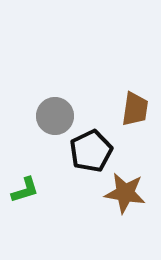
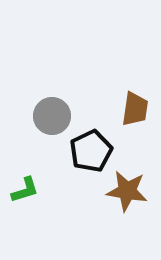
gray circle: moved 3 px left
brown star: moved 2 px right, 2 px up
